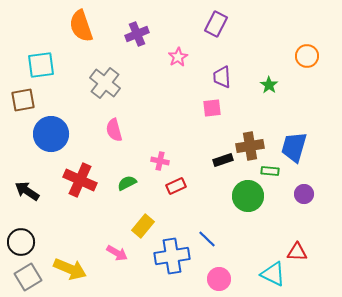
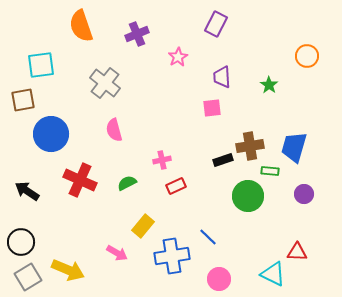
pink cross: moved 2 px right, 1 px up; rotated 24 degrees counterclockwise
blue line: moved 1 px right, 2 px up
yellow arrow: moved 2 px left, 1 px down
